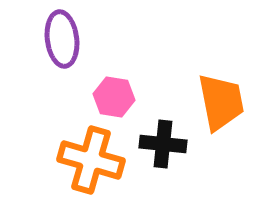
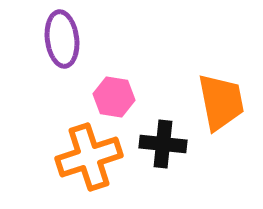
orange cross: moved 2 px left, 3 px up; rotated 34 degrees counterclockwise
